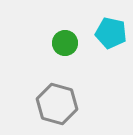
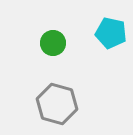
green circle: moved 12 px left
